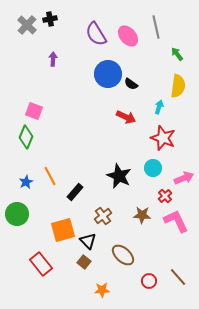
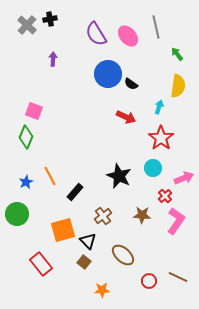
red star: moved 2 px left; rotated 15 degrees clockwise
pink L-shape: rotated 60 degrees clockwise
brown line: rotated 24 degrees counterclockwise
